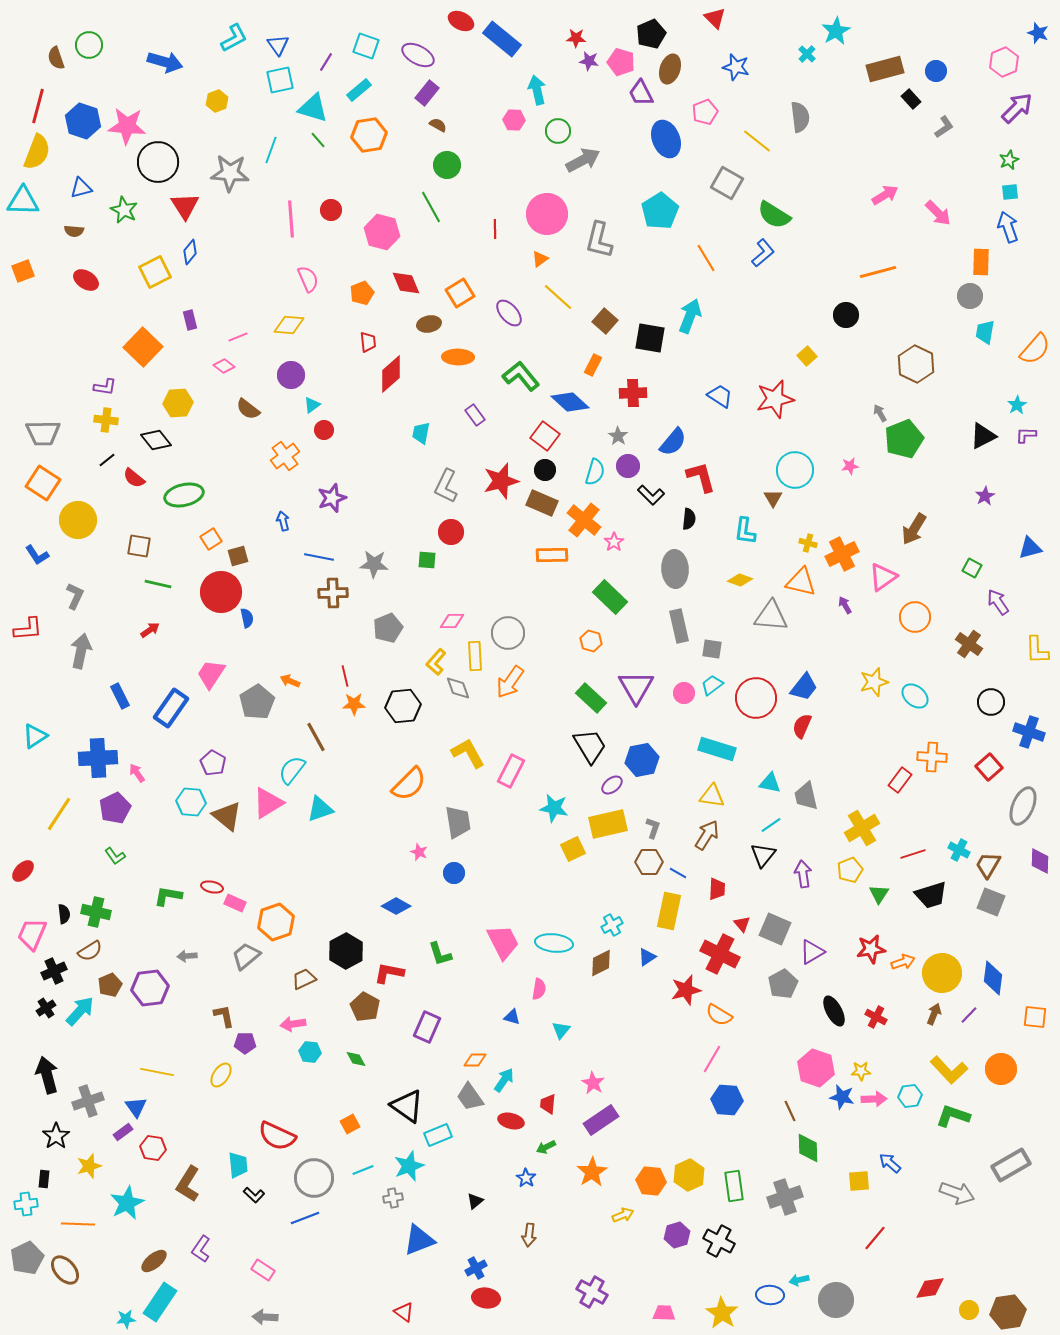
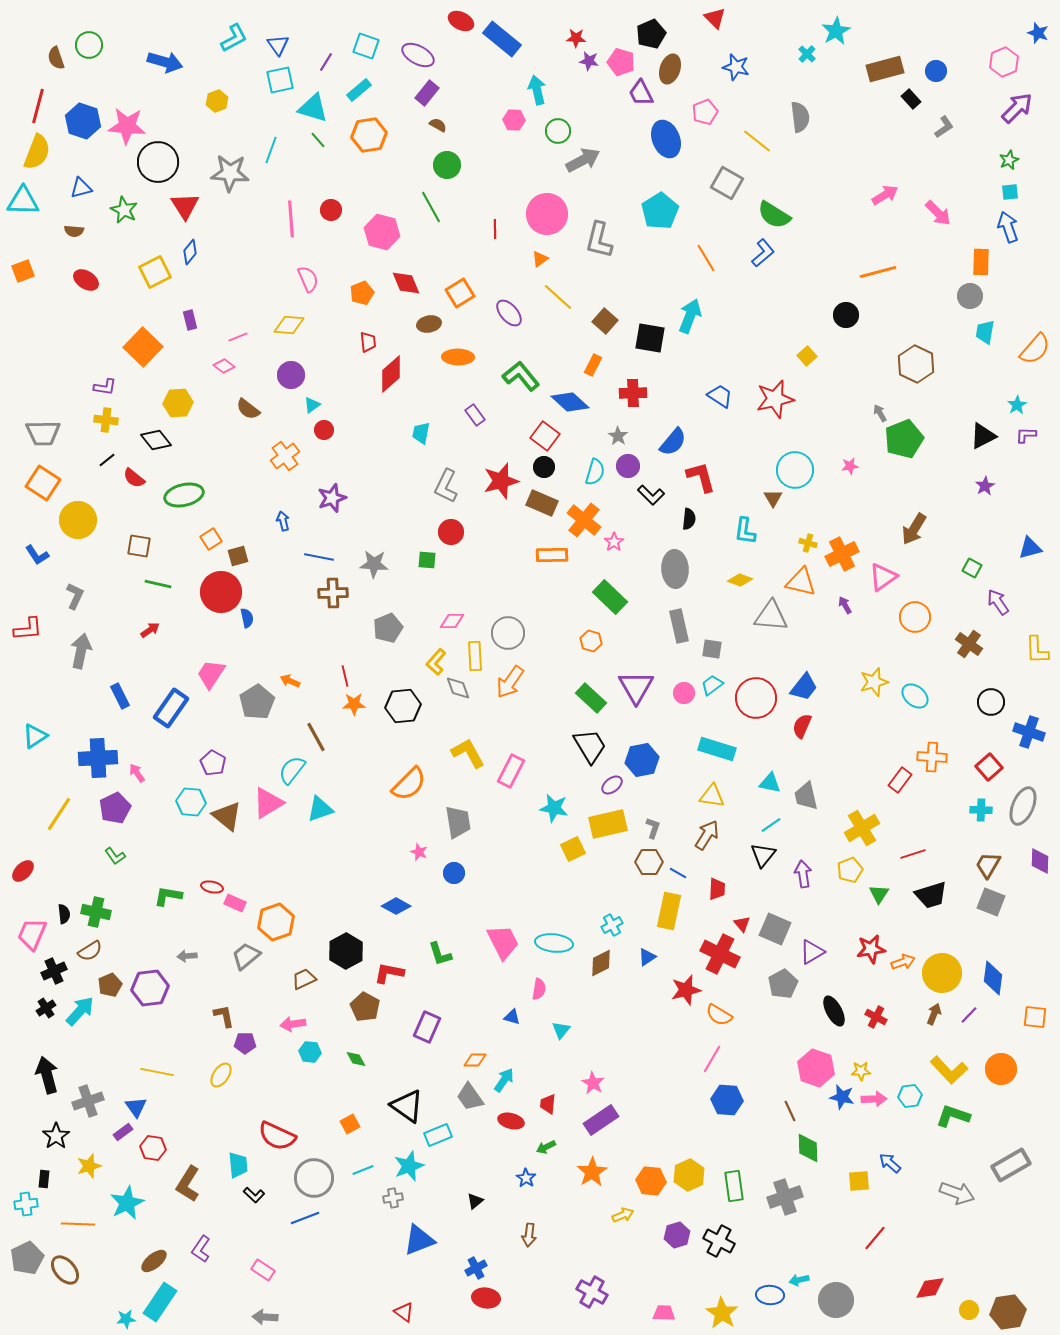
black circle at (545, 470): moved 1 px left, 3 px up
purple star at (985, 496): moved 10 px up
cyan cross at (959, 850): moved 22 px right, 40 px up; rotated 25 degrees counterclockwise
